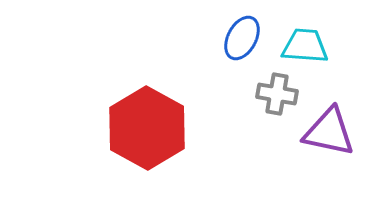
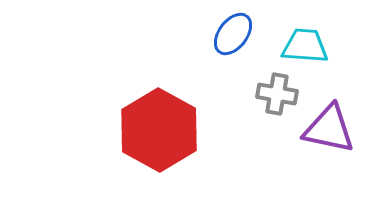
blue ellipse: moved 9 px left, 4 px up; rotated 9 degrees clockwise
red hexagon: moved 12 px right, 2 px down
purple triangle: moved 3 px up
